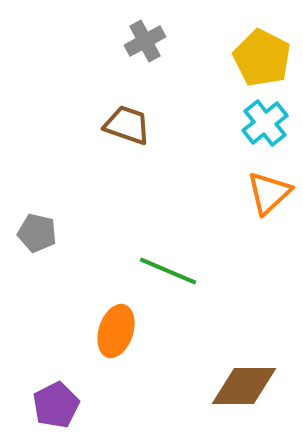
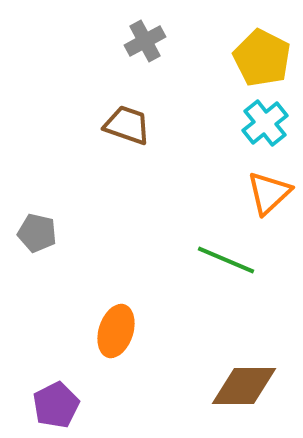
green line: moved 58 px right, 11 px up
